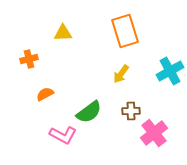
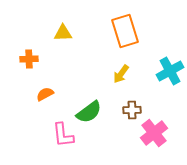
orange cross: rotated 12 degrees clockwise
brown cross: moved 1 px right, 1 px up
pink L-shape: rotated 56 degrees clockwise
